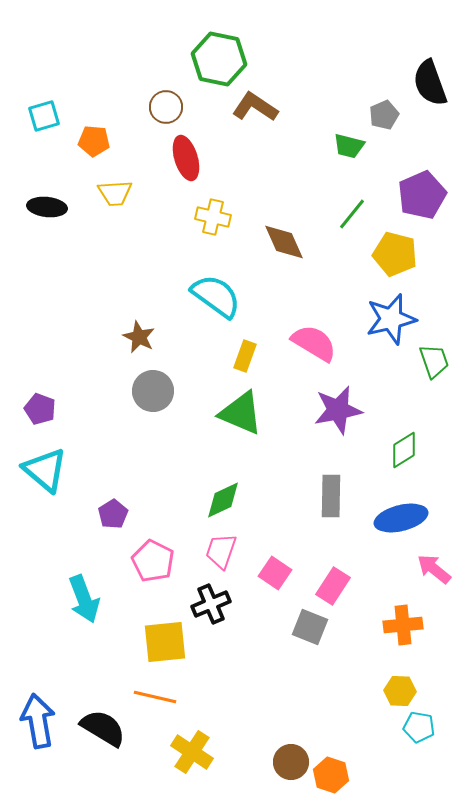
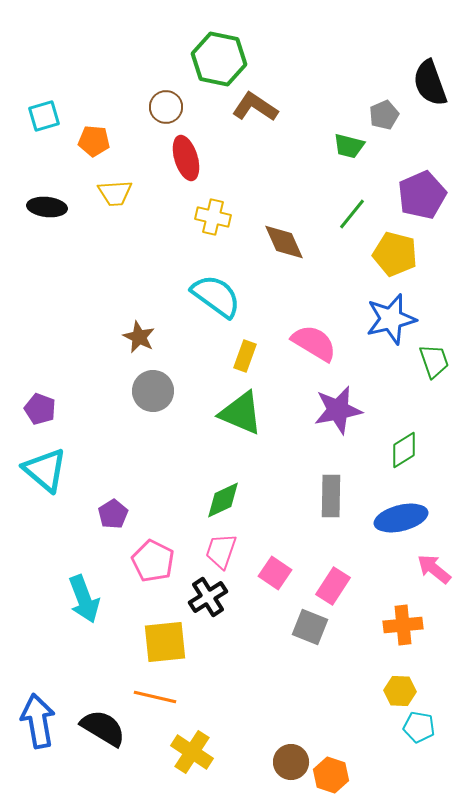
black cross at (211, 604): moved 3 px left, 7 px up; rotated 9 degrees counterclockwise
